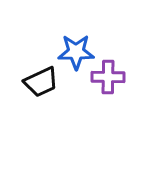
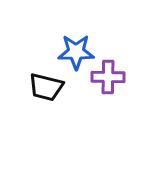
black trapezoid: moved 5 px right, 5 px down; rotated 39 degrees clockwise
